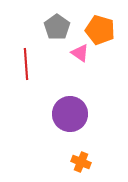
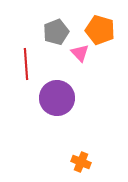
gray pentagon: moved 1 px left, 5 px down; rotated 15 degrees clockwise
pink triangle: rotated 12 degrees clockwise
purple circle: moved 13 px left, 16 px up
